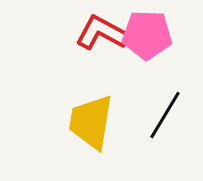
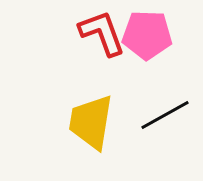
red L-shape: rotated 42 degrees clockwise
black line: rotated 30 degrees clockwise
